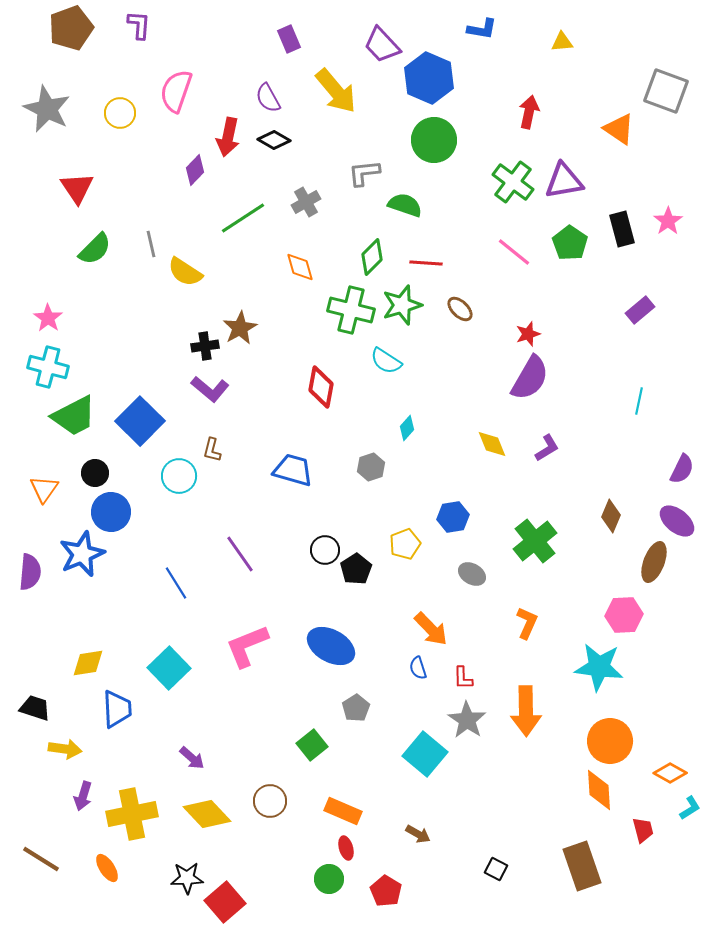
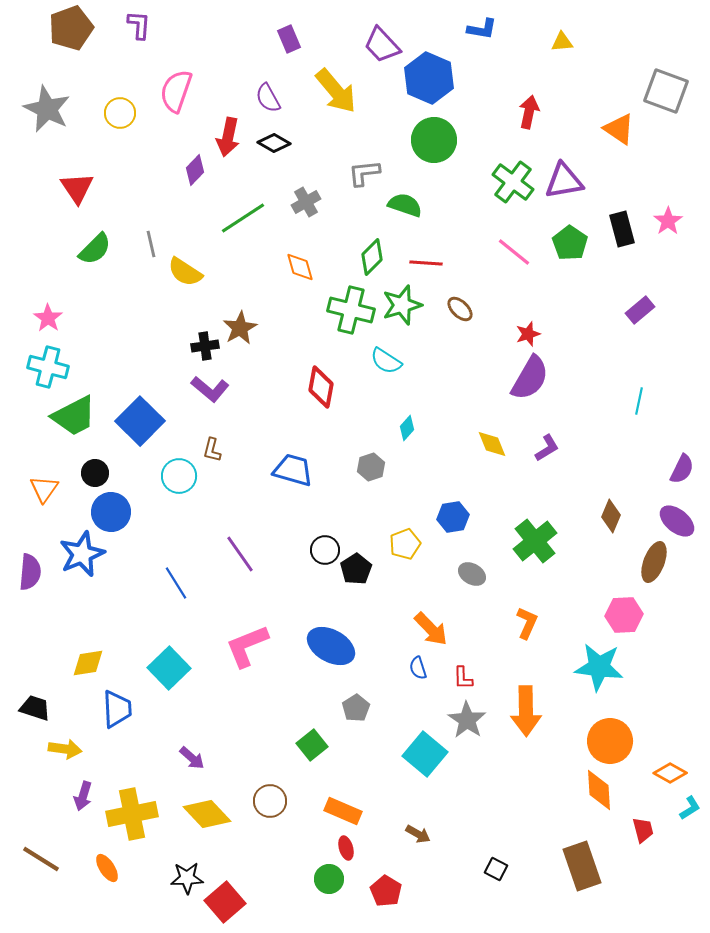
black diamond at (274, 140): moved 3 px down
